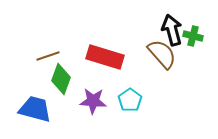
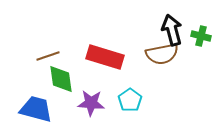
green cross: moved 8 px right
brown semicircle: rotated 120 degrees clockwise
green diamond: rotated 28 degrees counterclockwise
purple star: moved 2 px left, 2 px down
blue trapezoid: moved 1 px right
